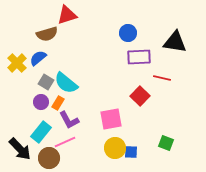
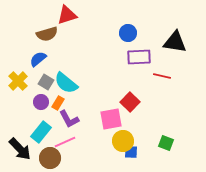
blue semicircle: moved 1 px down
yellow cross: moved 1 px right, 18 px down
red line: moved 2 px up
red square: moved 10 px left, 6 px down
purple L-shape: moved 1 px up
yellow circle: moved 8 px right, 7 px up
brown circle: moved 1 px right
